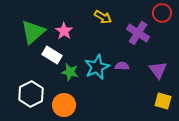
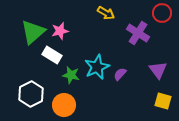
yellow arrow: moved 3 px right, 4 px up
pink star: moved 4 px left; rotated 24 degrees clockwise
purple semicircle: moved 2 px left, 8 px down; rotated 48 degrees counterclockwise
green star: moved 1 px right, 3 px down
